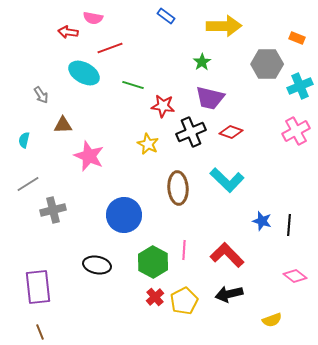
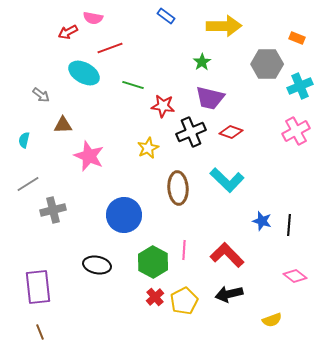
red arrow: rotated 36 degrees counterclockwise
gray arrow: rotated 18 degrees counterclockwise
yellow star: moved 4 px down; rotated 20 degrees clockwise
